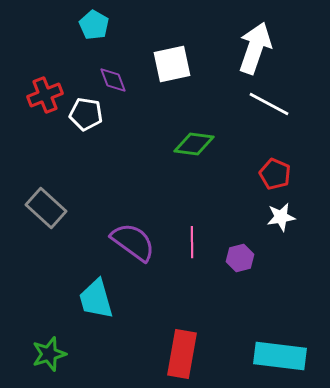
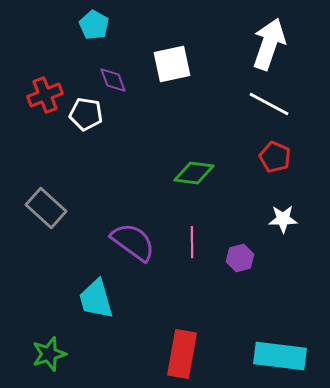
white arrow: moved 14 px right, 4 px up
green diamond: moved 29 px down
red pentagon: moved 17 px up
white star: moved 2 px right, 2 px down; rotated 8 degrees clockwise
